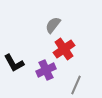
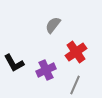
red cross: moved 12 px right, 3 px down
gray line: moved 1 px left
